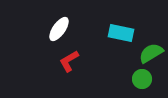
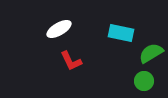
white ellipse: rotated 25 degrees clockwise
red L-shape: moved 2 px right; rotated 85 degrees counterclockwise
green circle: moved 2 px right, 2 px down
